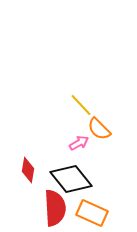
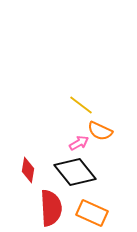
yellow line: rotated 10 degrees counterclockwise
orange semicircle: moved 1 px right, 2 px down; rotated 20 degrees counterclockwise
black diamond: moved 4 px right, 7 px up
red semicircle: moved 4 px left
